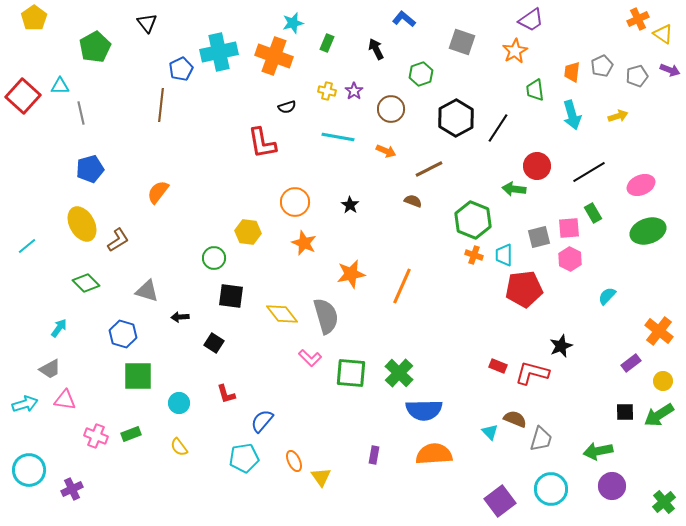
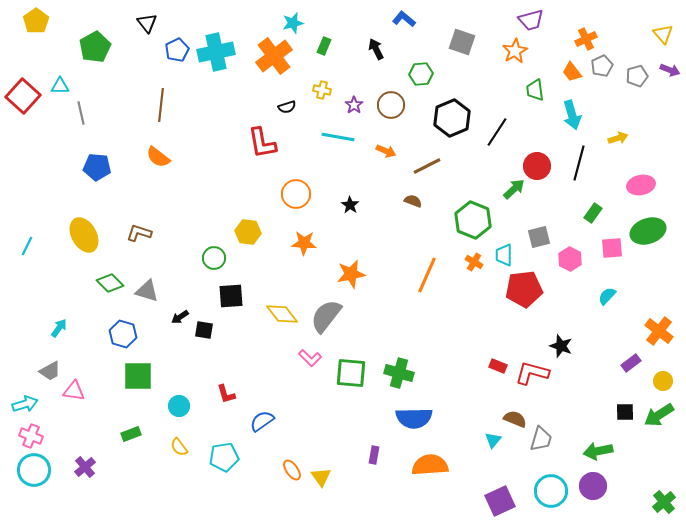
yellow pentagon at (34, 18): moved 2 px right, 3 px down
orange cross at (638, 19): moved 52 px left, 20 px down
purple trapezoid at (531, 20): rotated 20 degrees clockwise
yellow triangle at (663, 34): rotated 15 degrees clockwise
green rectangle at (327, 43): moved 3 px left, 3 px down
cyan cross at (219, 52): moved 3 px left
orange cross at (274, 56): rotated 33 degrees clockwise
blue pentagon at (181, 69): moved 4 px left, 19 px up
orange trapezoid at (572, 72): rotated 45 degrees counterclockwise
green hexagon at (421, 74): rotated 15 degrees clockwise
yellow cross at (327, 91): moved 5 px left, 1 px up
purple star at (354, 91): moved 14 px down
brown circle at (391, 109): moved 4 px up
yellow arrow at (618, 116): moved 22 px down
black hexagon at (456, 118): moved 4 px left; rotated 6 degrees clockwise
black line at (498, 128): moved 1 px left, 4 px down
blue pentagon at (90, 169): moved 7 px right, 2 px up; rotated 20 degrees clockwise
brown line at (429, 169): moved 2 px left, 3 px up
black line at (589, 172): moved 10 px left, 9 px up; rotated 44 degrees counterclockwise
pink ellipse at (641, 185): rotated 12 degrees clockwise
green arrow at (514, 189): rotated 130 degrees clockwise
orange semicircle at (158, 192): moved 35 px up; rotated 90 degrees counterclockwise
orange circle at (295, 202): moved 1 px right, 8 px up
green rectangle at (593, 213): rotated 66 degrees clockwise
yellow ellipse at (82, 224): moved 2 px right, 11 px down
pink square at (569, 228): moved 43 px right, 20 px down
brown L-shape at (118, 240): moved 21 px right, 7 px up; rotated 130 degrees counterclockwise
orange star at (304, 243): rotated 20 degrees counterclockwise
cyan line at (27, 246): rotated 24 degrees counterclockwise
orange cross at (474, 255): moved 7 px down; rotated 12 degrees clockwise
green diamond at (86, 283): moved 24 px right
orange line at (402, 286): moved 25 px right, 11 px up
black square at (231, 296): rotated 12 degrees counterclockwise
gray semicircle at (326, 316): rotated 126 degrees counterclockwise
black arrow at (180, 317): rotated 30 degrees counterclockwise
black square at (214, 343): moved 10 px left, 13 px up; rotated 24 degrees counterclockwise
black star at (561, 346): rotated 30 degrees counterclockwise
gray trapezoid at (50, 369): moved 2 px down
green cross at (399, 373): rotated 28 degrees counterclockwise
pink triangle at (65, 400): moved 9 px right, 9 px up
cyan circle at (179, 403): moved 3 px down
blue semicircle at (424, 410): moved 10 px left, 8 px down
blue semicircle at (262, 421): rotated 15 degrees clockwise
cyan triangle at (490, 432): moved 3 px right, 8 px down; rotated 24 degrees clockwise
pink cross at (96, 436): moved 65 px left
orange semicircle at (434, 454): moved 4 px left, 11 px down
cyan pentagon at (244, 458): moved 20 px left, 1 px up
orange ellipse at (294, 461): moved 2 px left, 9 px down; rotated 10 degrees counterclockwise
cyan circle at (29, 470): moved 5 px right
purple circle at (612, 486): moved 19 px left
purple cross at (72, 489): moved 13 px right, 22 px up; rotated 15 degrees counterclockwise
cyan circle at (551, 489): moved 2 px down
purple square at (500, 501): rotated 12 degrees clockwise
